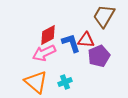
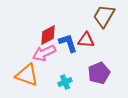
blue L-shape: moved 3 px left
purple pentagon: moved 17 px down
orange triangle: moved 9 px left, 7 px up; rotated 20 degrees counterclockwise
